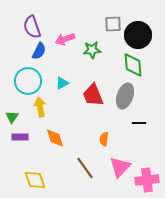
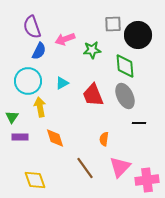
green diamond: moved 8 px left, 1 px down
gray ellipse: rotated 45 degrees counterclockwise
